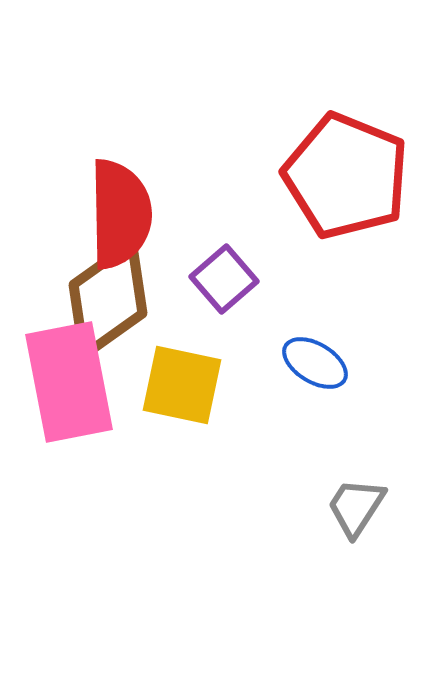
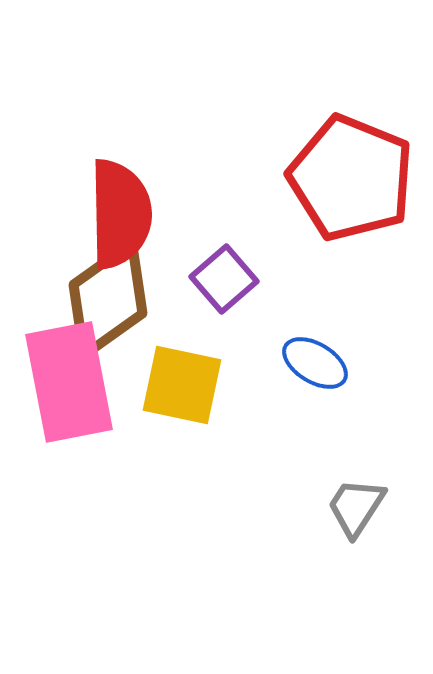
red pentagon: moved 5 px right, 2 px down
